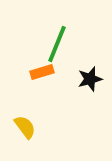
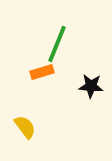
black star: moved 1 px right, 7 px down; rotated 20 degrees clockwise
